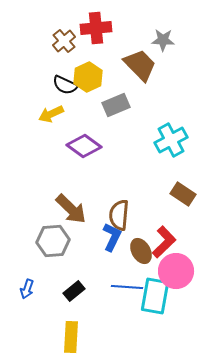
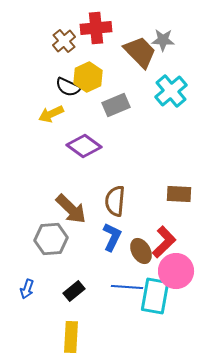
brown trapezoid: moved 13 px up
black semicircle: moved 3 px right, 2 px down
cyan cross: moved 49 px up; rotated 12 degrees counterclockwise
brown rectangle: moved 4 px left; rotated 30 degrees counterclockwise
brown semicircle: moved 4 px left, 14 px up
gray hexagon: moved 2 px left, 2 px up
